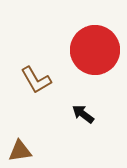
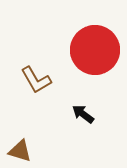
brown triangle: rotated 25 degrees clockwise
